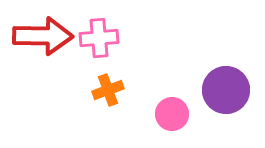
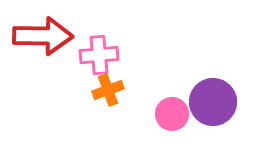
pink cross: moved 17 px down
purple circle: moved 13 px left, 12 px down
